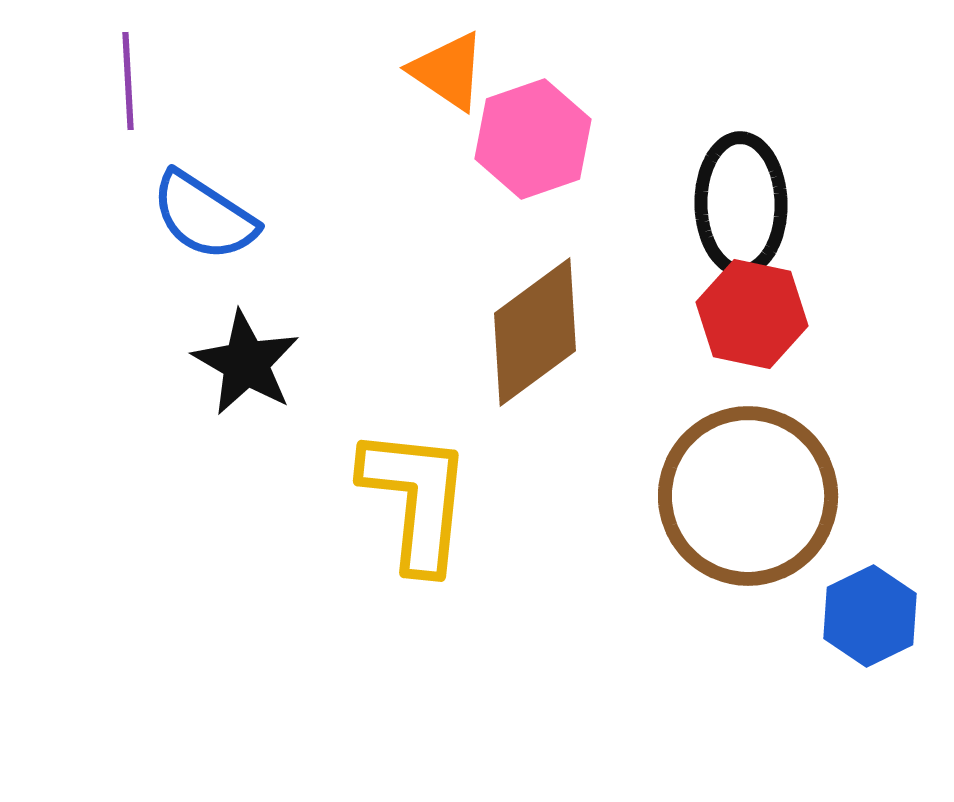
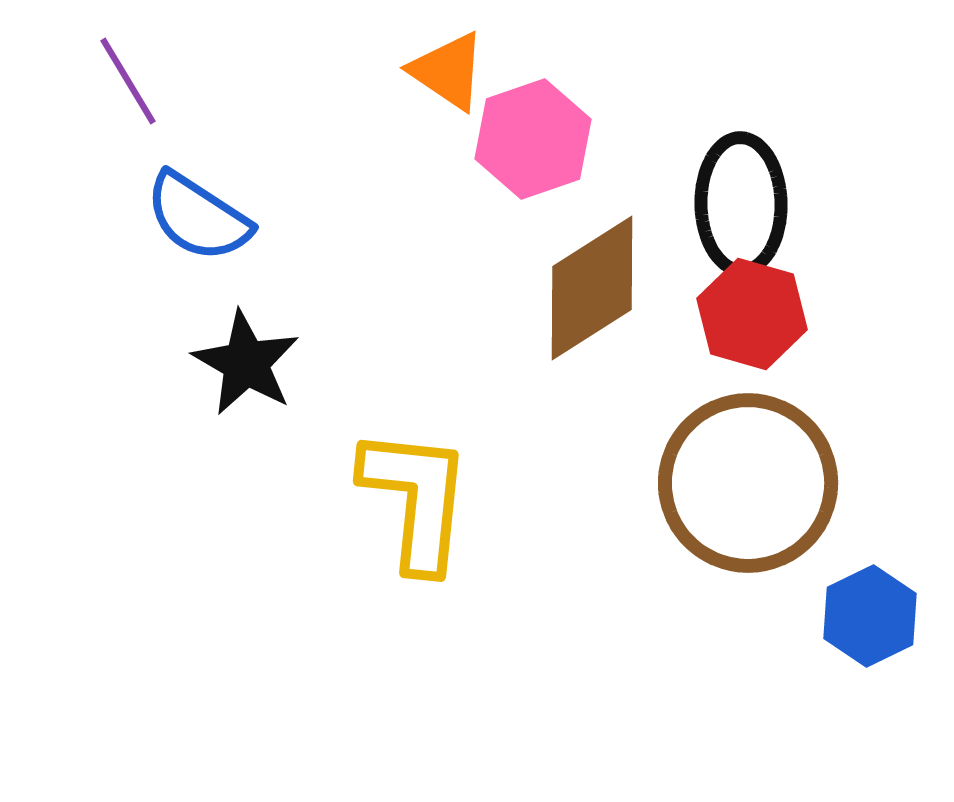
purple line: rotated 28 degrees counterclockwise
blue semicircle: moved 6 px left, 1 px down
red hexagon: rotated 4 degrees clockwise
brown diamond: moved 57 px right, 44 px up; rotated 4 degrees clockwise
brown circle: moved 13 px up
